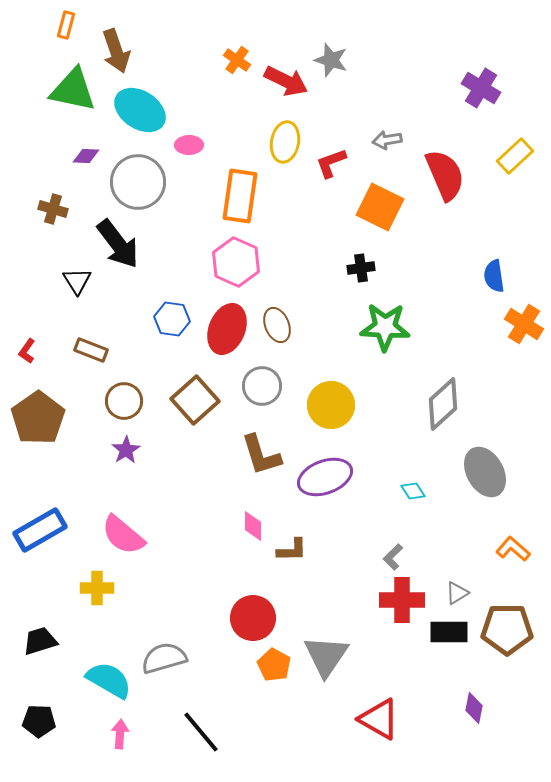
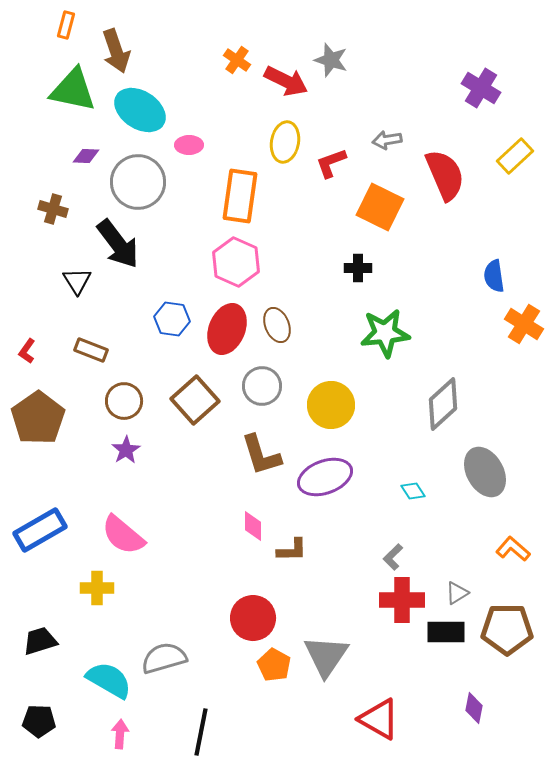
black cross at (361, 268): moved 3 px left; rotated 8 degrees clockwise
green star at (385, 327): moved 6 px down; rotated 9 degrees counterclockwise
black rectangle at (449, 632): moved 3 px left
black line at (201, 732): rotated 51 degrees clockwise
